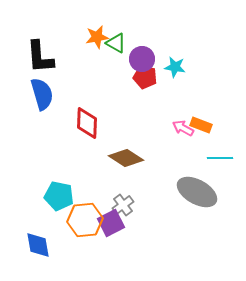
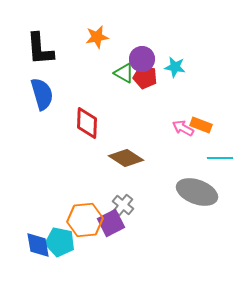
green triangle: moved 8 px right, 30 px down
black L-shape: moved 8 px up
gray ellipse: rotated 9 degrees counterclockwise
cyan pentagon: moved 1 px right, 46 px down
gray cross: rotated 15 degrees counterclockwise
